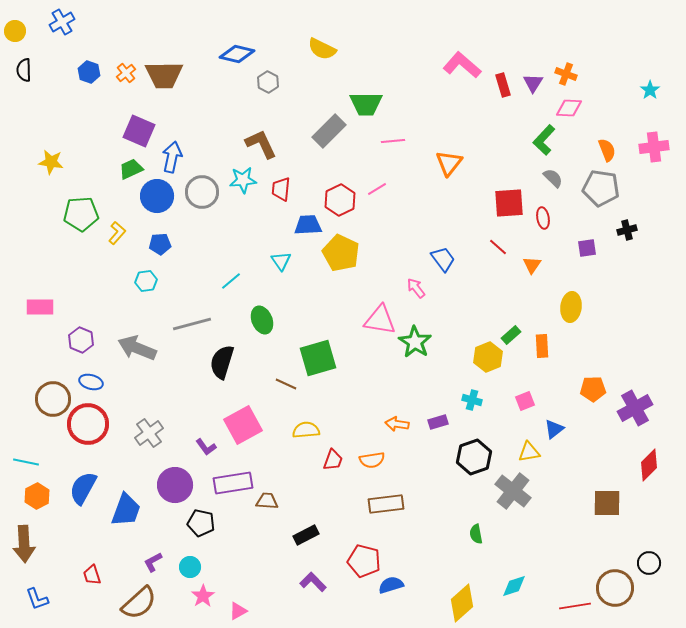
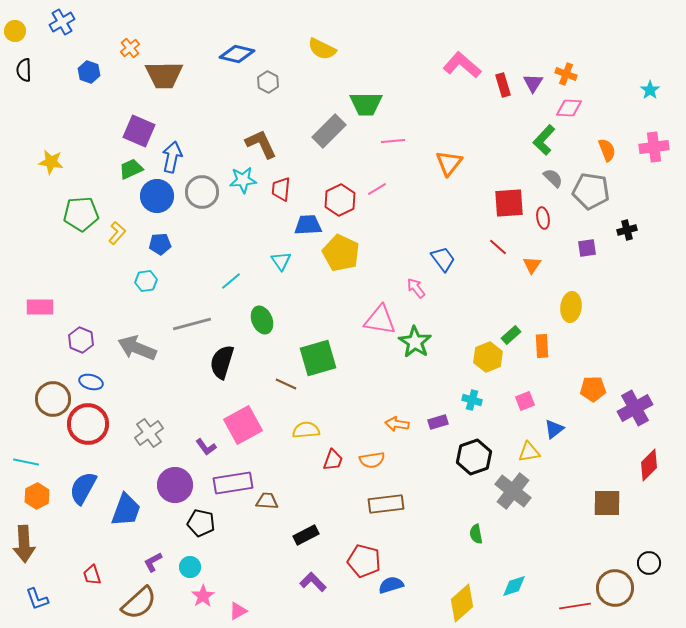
orange cross at (126, 73): moved 4 px right, 25 px up
gray pentagon at (601, 188): moved 10 px left, 3 px down
